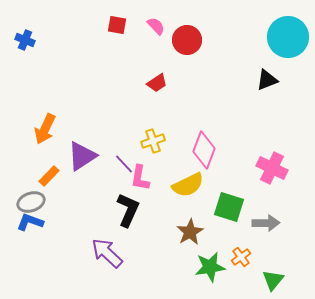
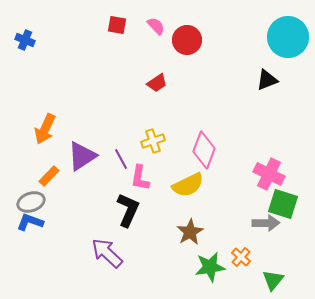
purple line: moved 3 px left, 5 px up; rotated 15 degrees clockwise
pink cross: moved 3 px left, 6 px down
green square: moved 54 px right, 3 px up
orange cross: rotated 12 degrees counterclockwise
